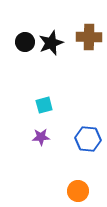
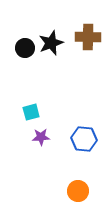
brown cross: moved 1 px left
black circle: moved 6 px down
cyan square: moved 13 px left, 7 px down
blue hexagon: moved 4 px left
